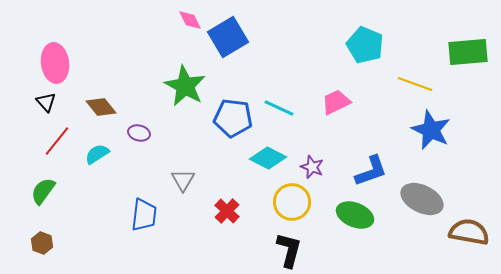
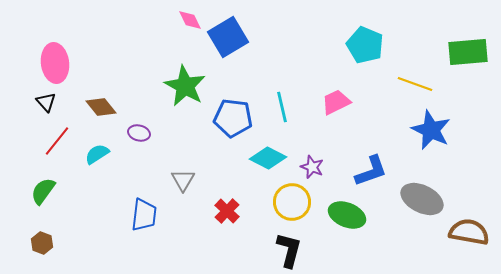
cyan line: moved 3 px right, 1 px up; rotated 52 degrees clockwise
green ellipse: moved 8 px left
